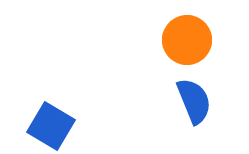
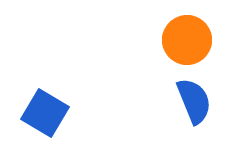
blue square: moved 6 px left, 13 px up
